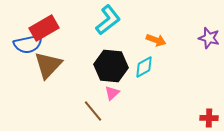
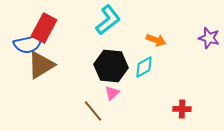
red rectangle: rotated 32 degrees counterclockwise
brown triangle: moved 7 px left; rotated 16 degrees clockwise
red cross: moved 27 px left, 9 px up
